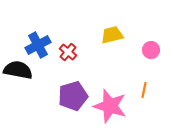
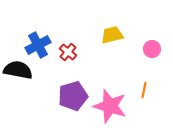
pink circle: moved 1 px right, 1 px up
